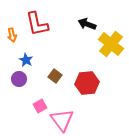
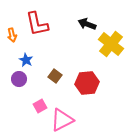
pink triangle: rotated 40 degrees clockwise
